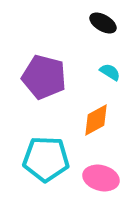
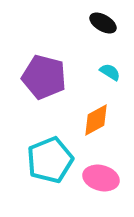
cyan pentagon: moved 4 px right, 1 px down; rotated 24 degrees counterclockwise
